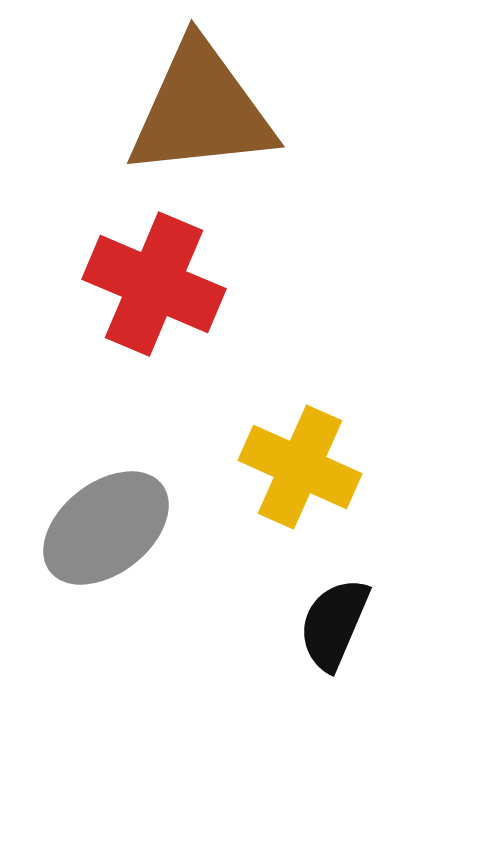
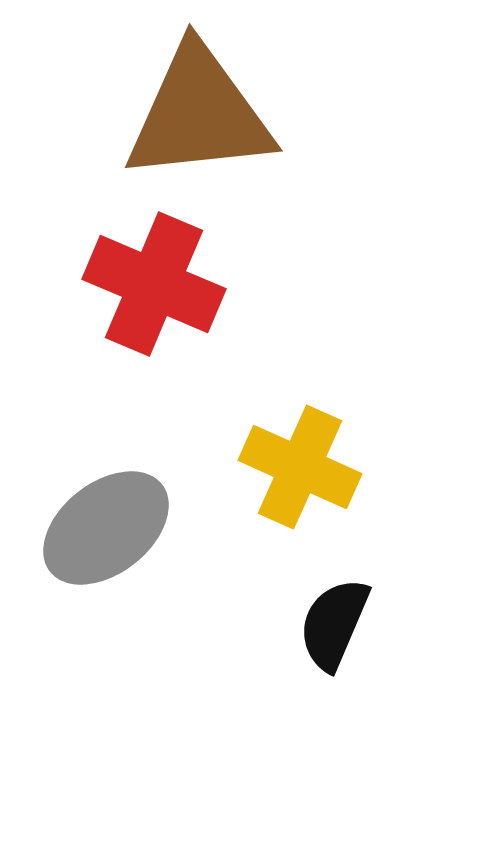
brown triangle: moved 2 px left, 4 px down
